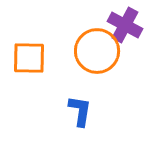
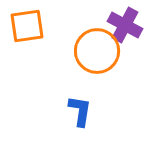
orange square: moved 2 px left, 32 px up; rotated 9 degrees counterclockwise
